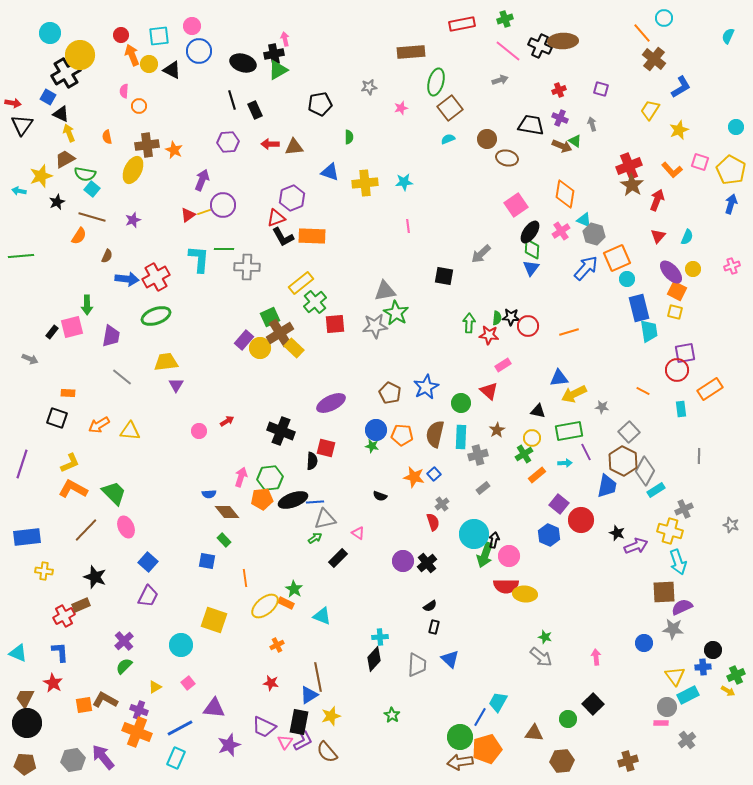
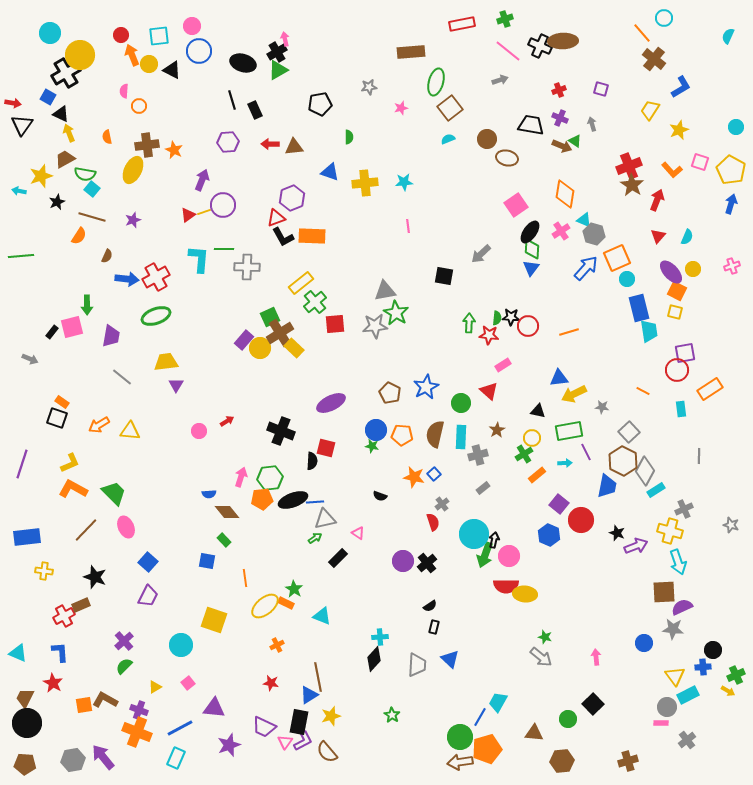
black cross at (274, 54): moved 3 px right, 2 px up; rotated 18 degrees counterclockwise
orange rectangle at (68, 393): moved 6 px left, 9 px down; rotated 32 degrees clockwise
